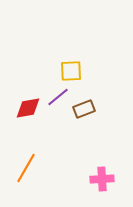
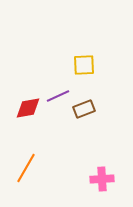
yellow square: moved 13 px right, 6 px up
purple line: moved 1 px up; rotated 15 degrees clockwise
